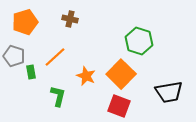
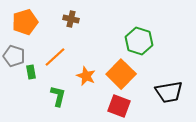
brown cross: moved 1 px right
